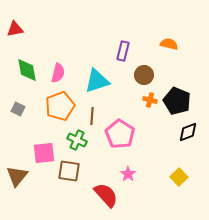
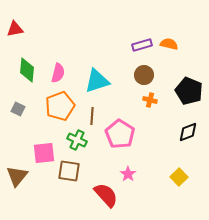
purple rectangle: moved 19 px right, 6 px up; rotated 60 degrees clockwise
green diamond: rotated 15 degrees clockwise
black pentagon: moved 12 px right, 10 px up
